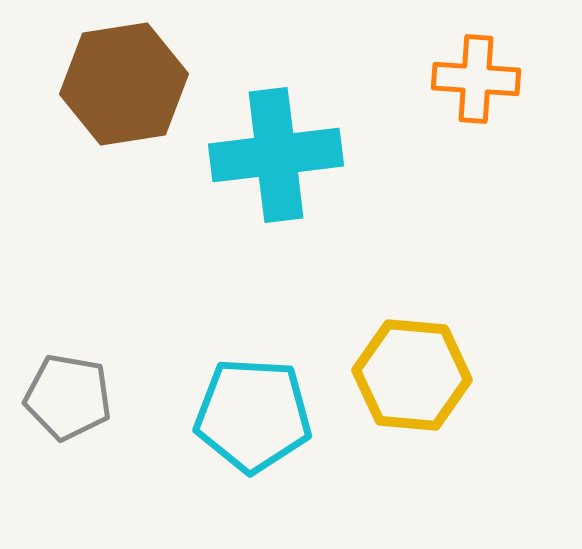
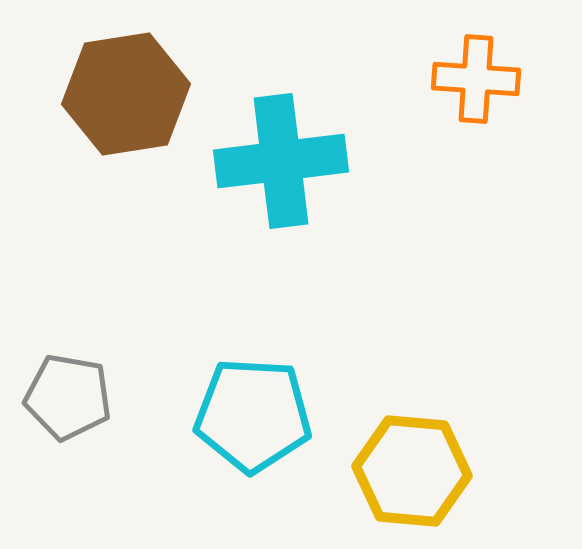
brown hexagon: moved 2 px right, 10 px down
cyan cross: moved 5 px right, 6 px down
yellow hexagon: moved 96 px down
